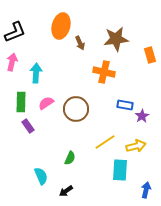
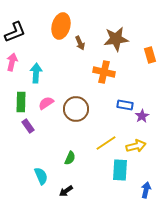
yellow line: moved 1 px right, 1 px down
